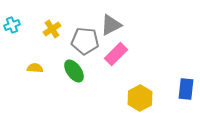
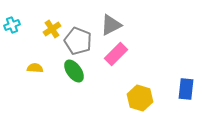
gray pentagon: moved 7 px left; rotated 16 degrees clockwise
yellow hexagon: rotated 15 degrees counterclockwise
